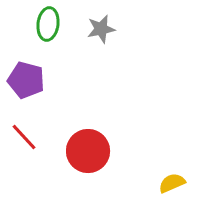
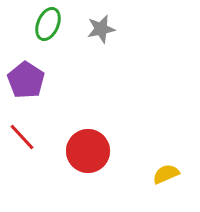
green ellipse: rotated 16 degrees clockwise
purple pentagon: rotated 18 degrees clockwise
red line: moved 2 px left
yellow semicircle: moved 6 px left, 9 px up
